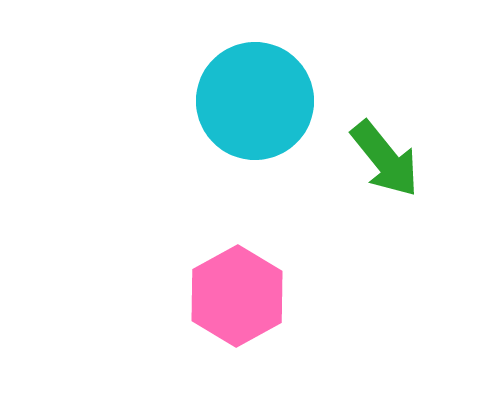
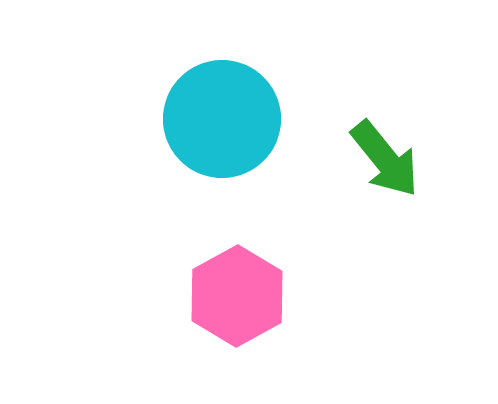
cyan circle: moved 33 px left, 18 px down
